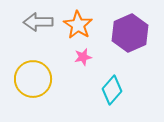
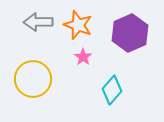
orange star: rotated 12 degrees counterclockwise
pink star: rotated 24 degrees counterclockwise
